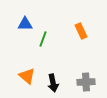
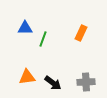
blue triangle: moved 4 px down
orange rectangle: moved 2 px down; rotated 49 degrees clockwise
orange triangle: moved 1 px down; rotated 48 degrees counterclockwise
black arrow: rotated 42 degrees counterclockwise
